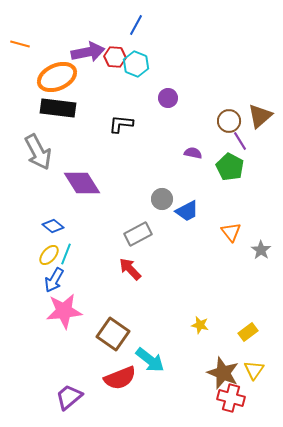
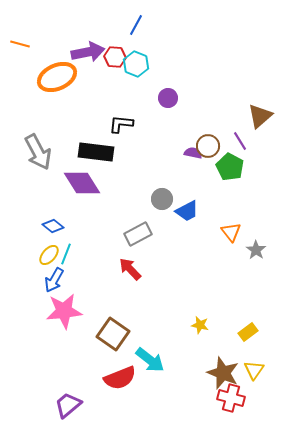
black rectangle: moved 38 px right, 44 px down
brown circle: moved 21 px left, 25 px down
gray star: moved 5 px left
purple trapezoid: moved 1 px left, 8 px down
